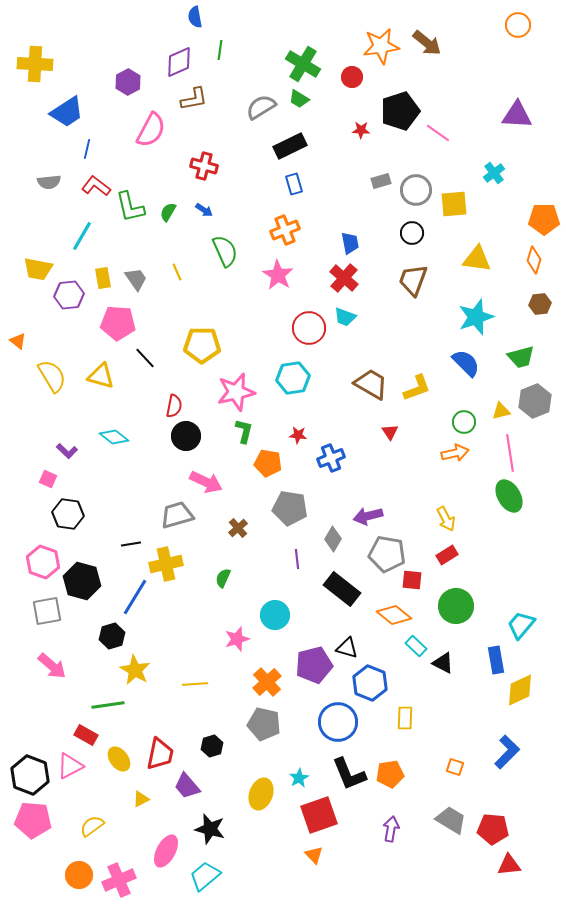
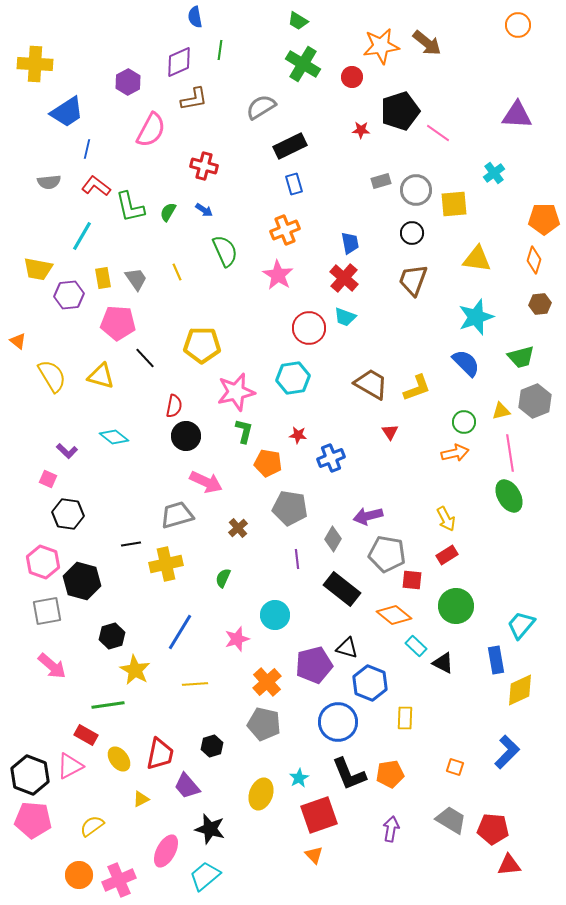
green trapezoid at (299, 99): moved 1 px left, 78 px up
blue line at (135, 597): moved 45 px right, 35 px down
